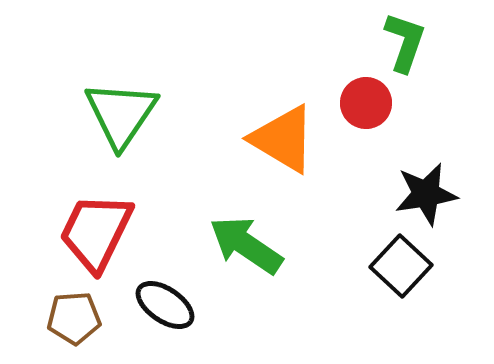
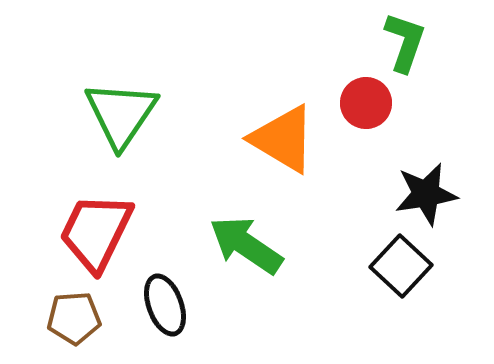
black ellipse: rotated 36 degrees clockwise
